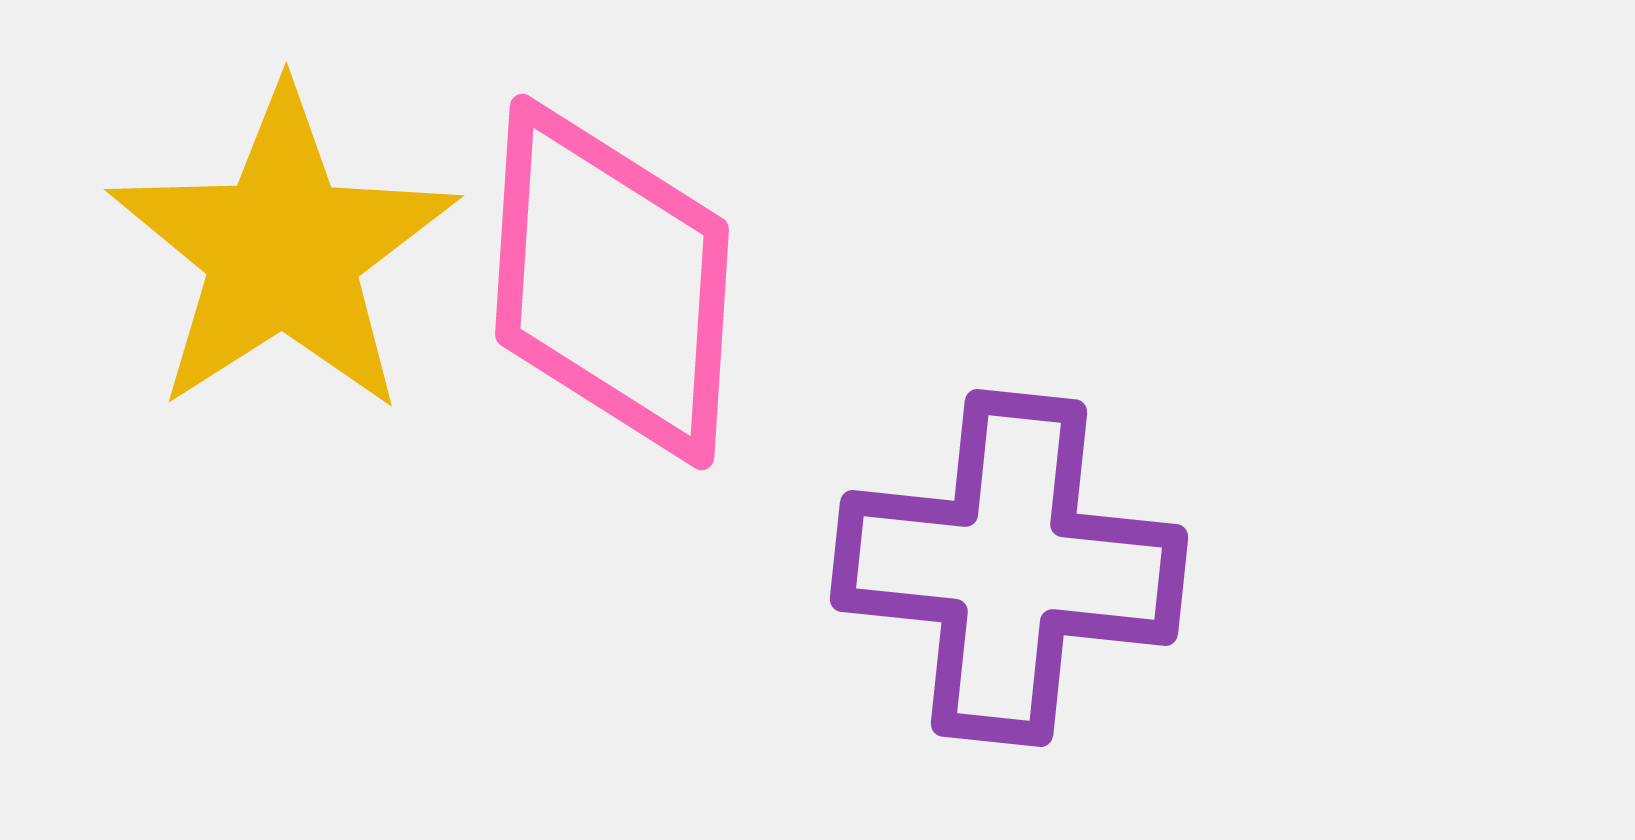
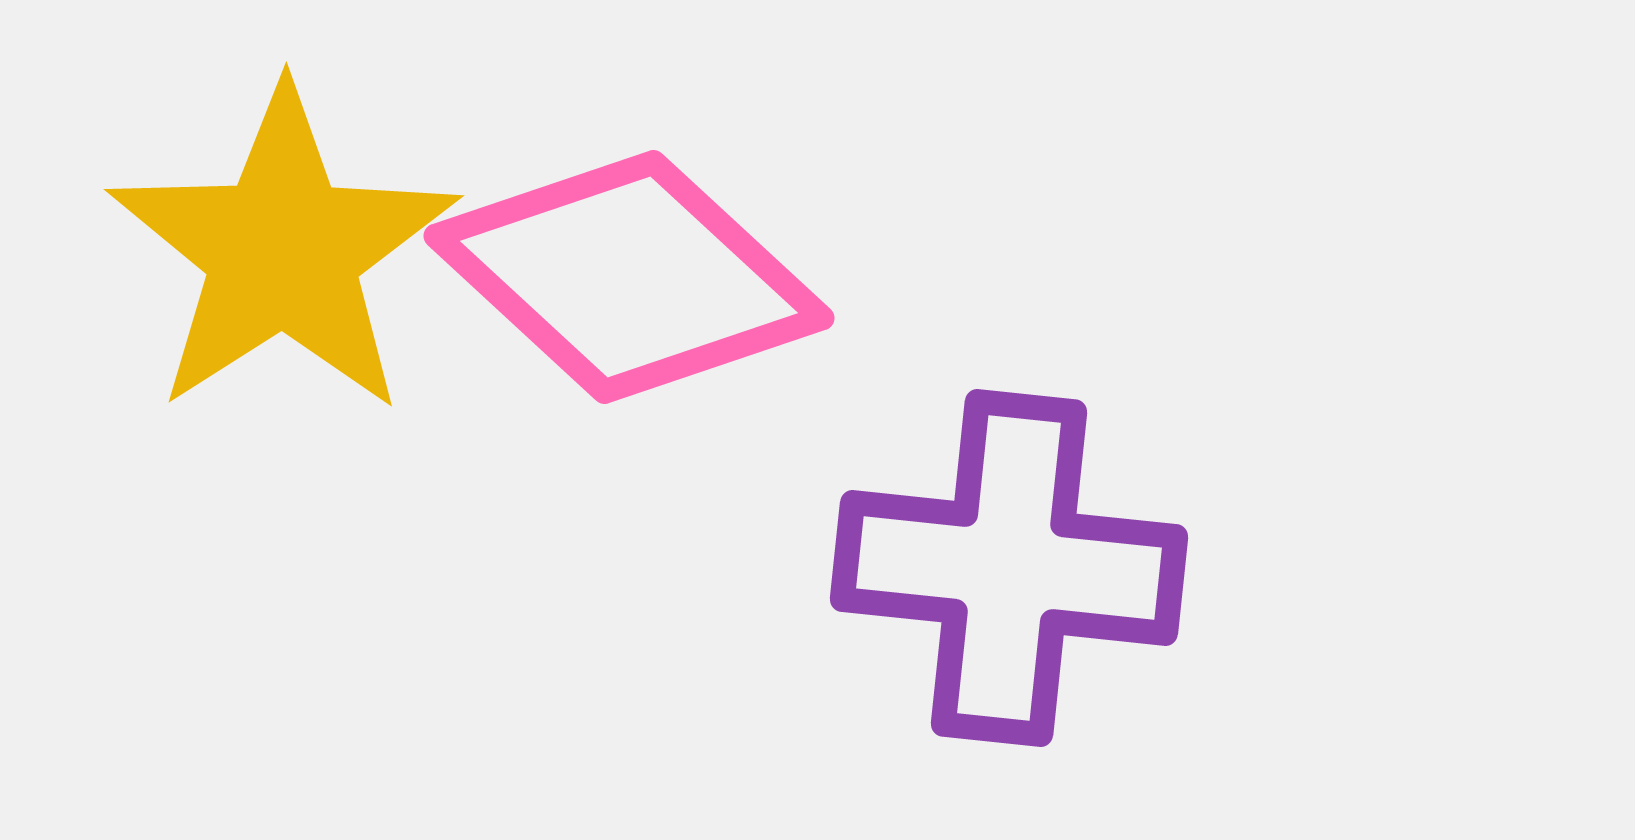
pink diamond: moved 17 px right, 5 px up; rotated 51 degrees counterclockwise
